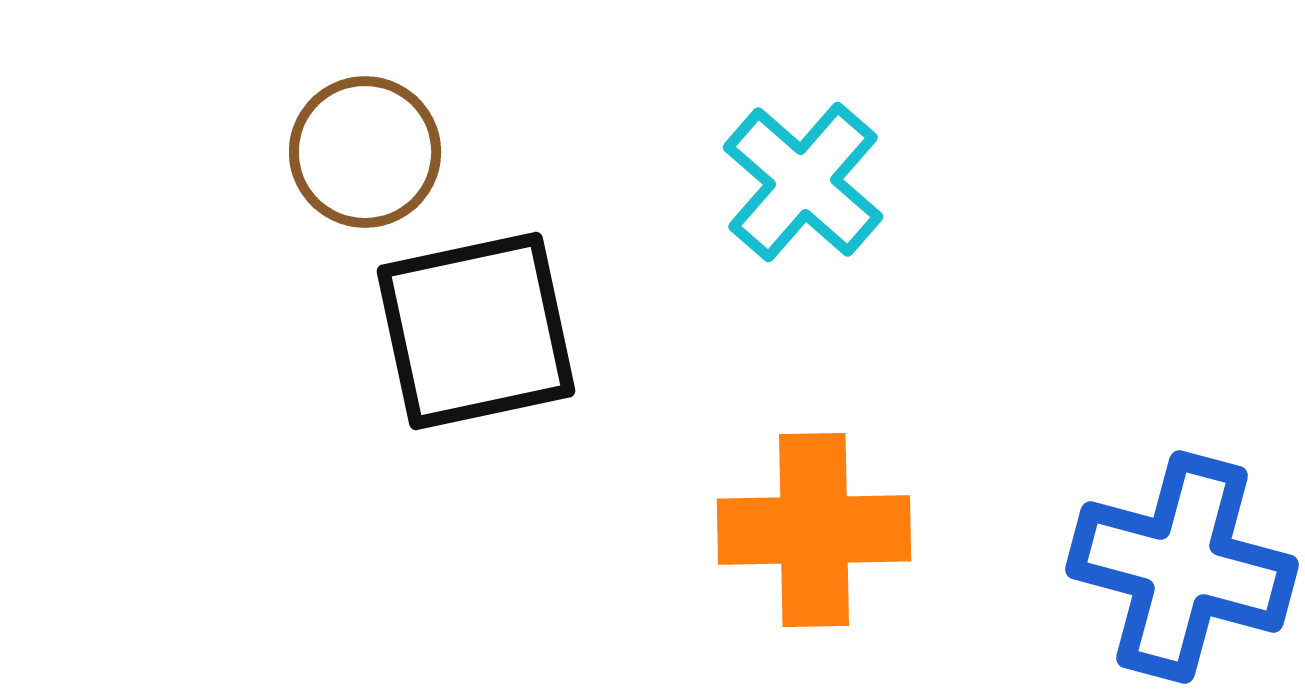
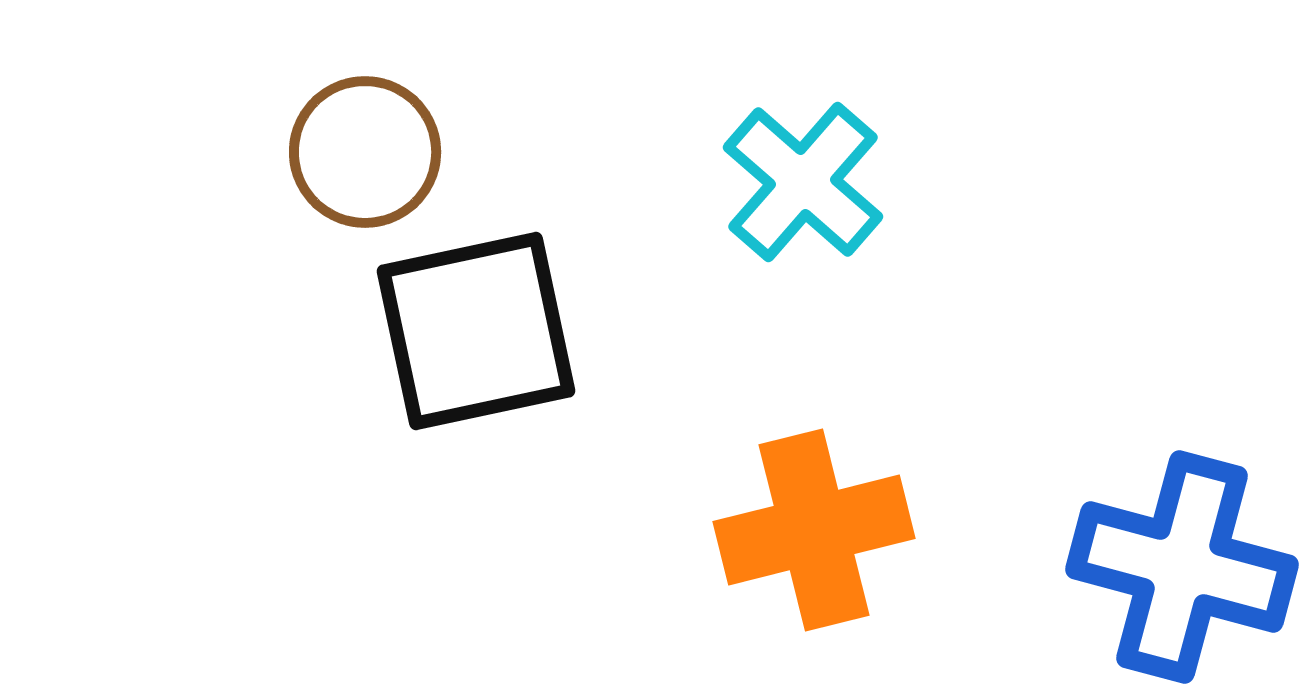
orange cross: rotated 13 degrees counterclockwise
